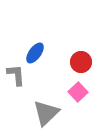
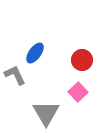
red circle: moved 1 px right, 2 px up
gray L-shape: moved 1 px left; rotated 20 degrees counterclockwise
gray triangle: rotated 16 degrees counterclockwise
